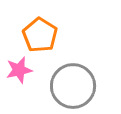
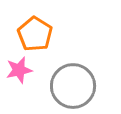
orange pentagon: moved 5 px left, 1 px up
